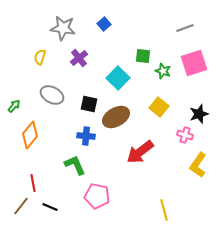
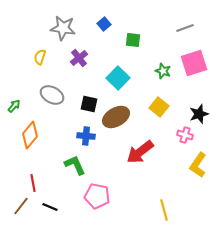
green square: moved 10 px left, 16 px up
